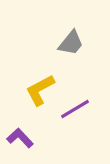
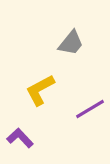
purple line: moved 15 px right
